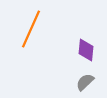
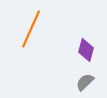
purple diamond: rotated 10 degrees clockwise
